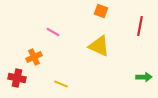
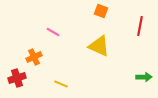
red cross: rotated 30 degrees counterclockwise
